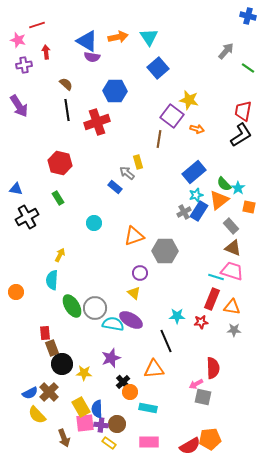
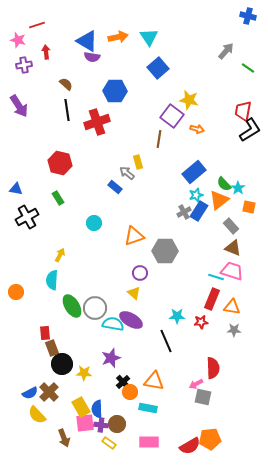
black L-shape at (241, 135): moved 9 px right, 5 px up
orange triangle at (154, 369): moved 12 px down; rotated 15 degrees clockwise
